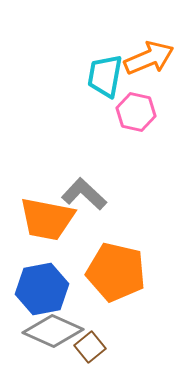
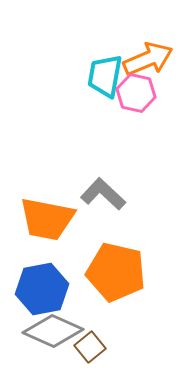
orange arrow: moved 1 px left, 1 px down
pink hexagon: moved 19 px up
gray L-shape: moved 19 px right
